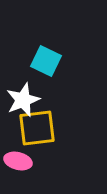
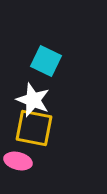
white star: moved 10 px right; rotated 28 degrees counterclockwise
yellow square: moved 3 px left; rotated 18 degrees clockwise
